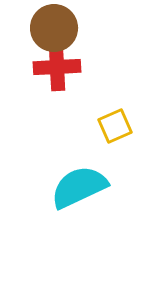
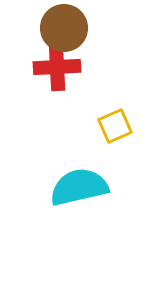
brown circle: moved 10 px right
cyan semicircle: rotated 12 degrees clockwise
